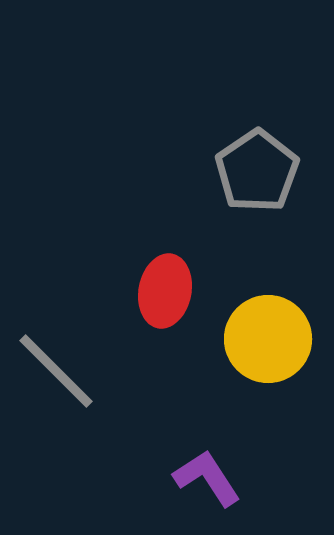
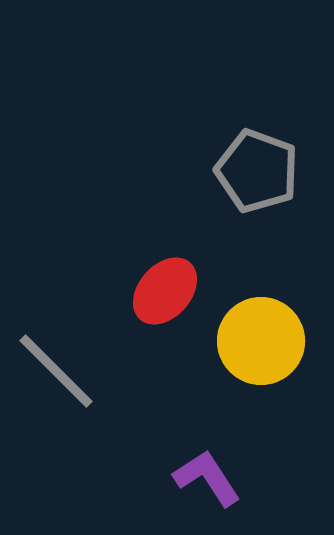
gray pentagon: rotated 18 degrees counterclockwise
red ellipse: rotated 30 degrees clockwise
yellow circle: moved 7 px left, 2 px down
